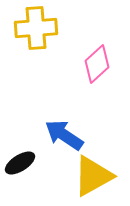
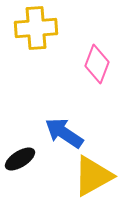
pink diamond: rotated 27 degrees counterclockwise
blue arrow: moved 2 px up
black ellipse: moved 4 px up
